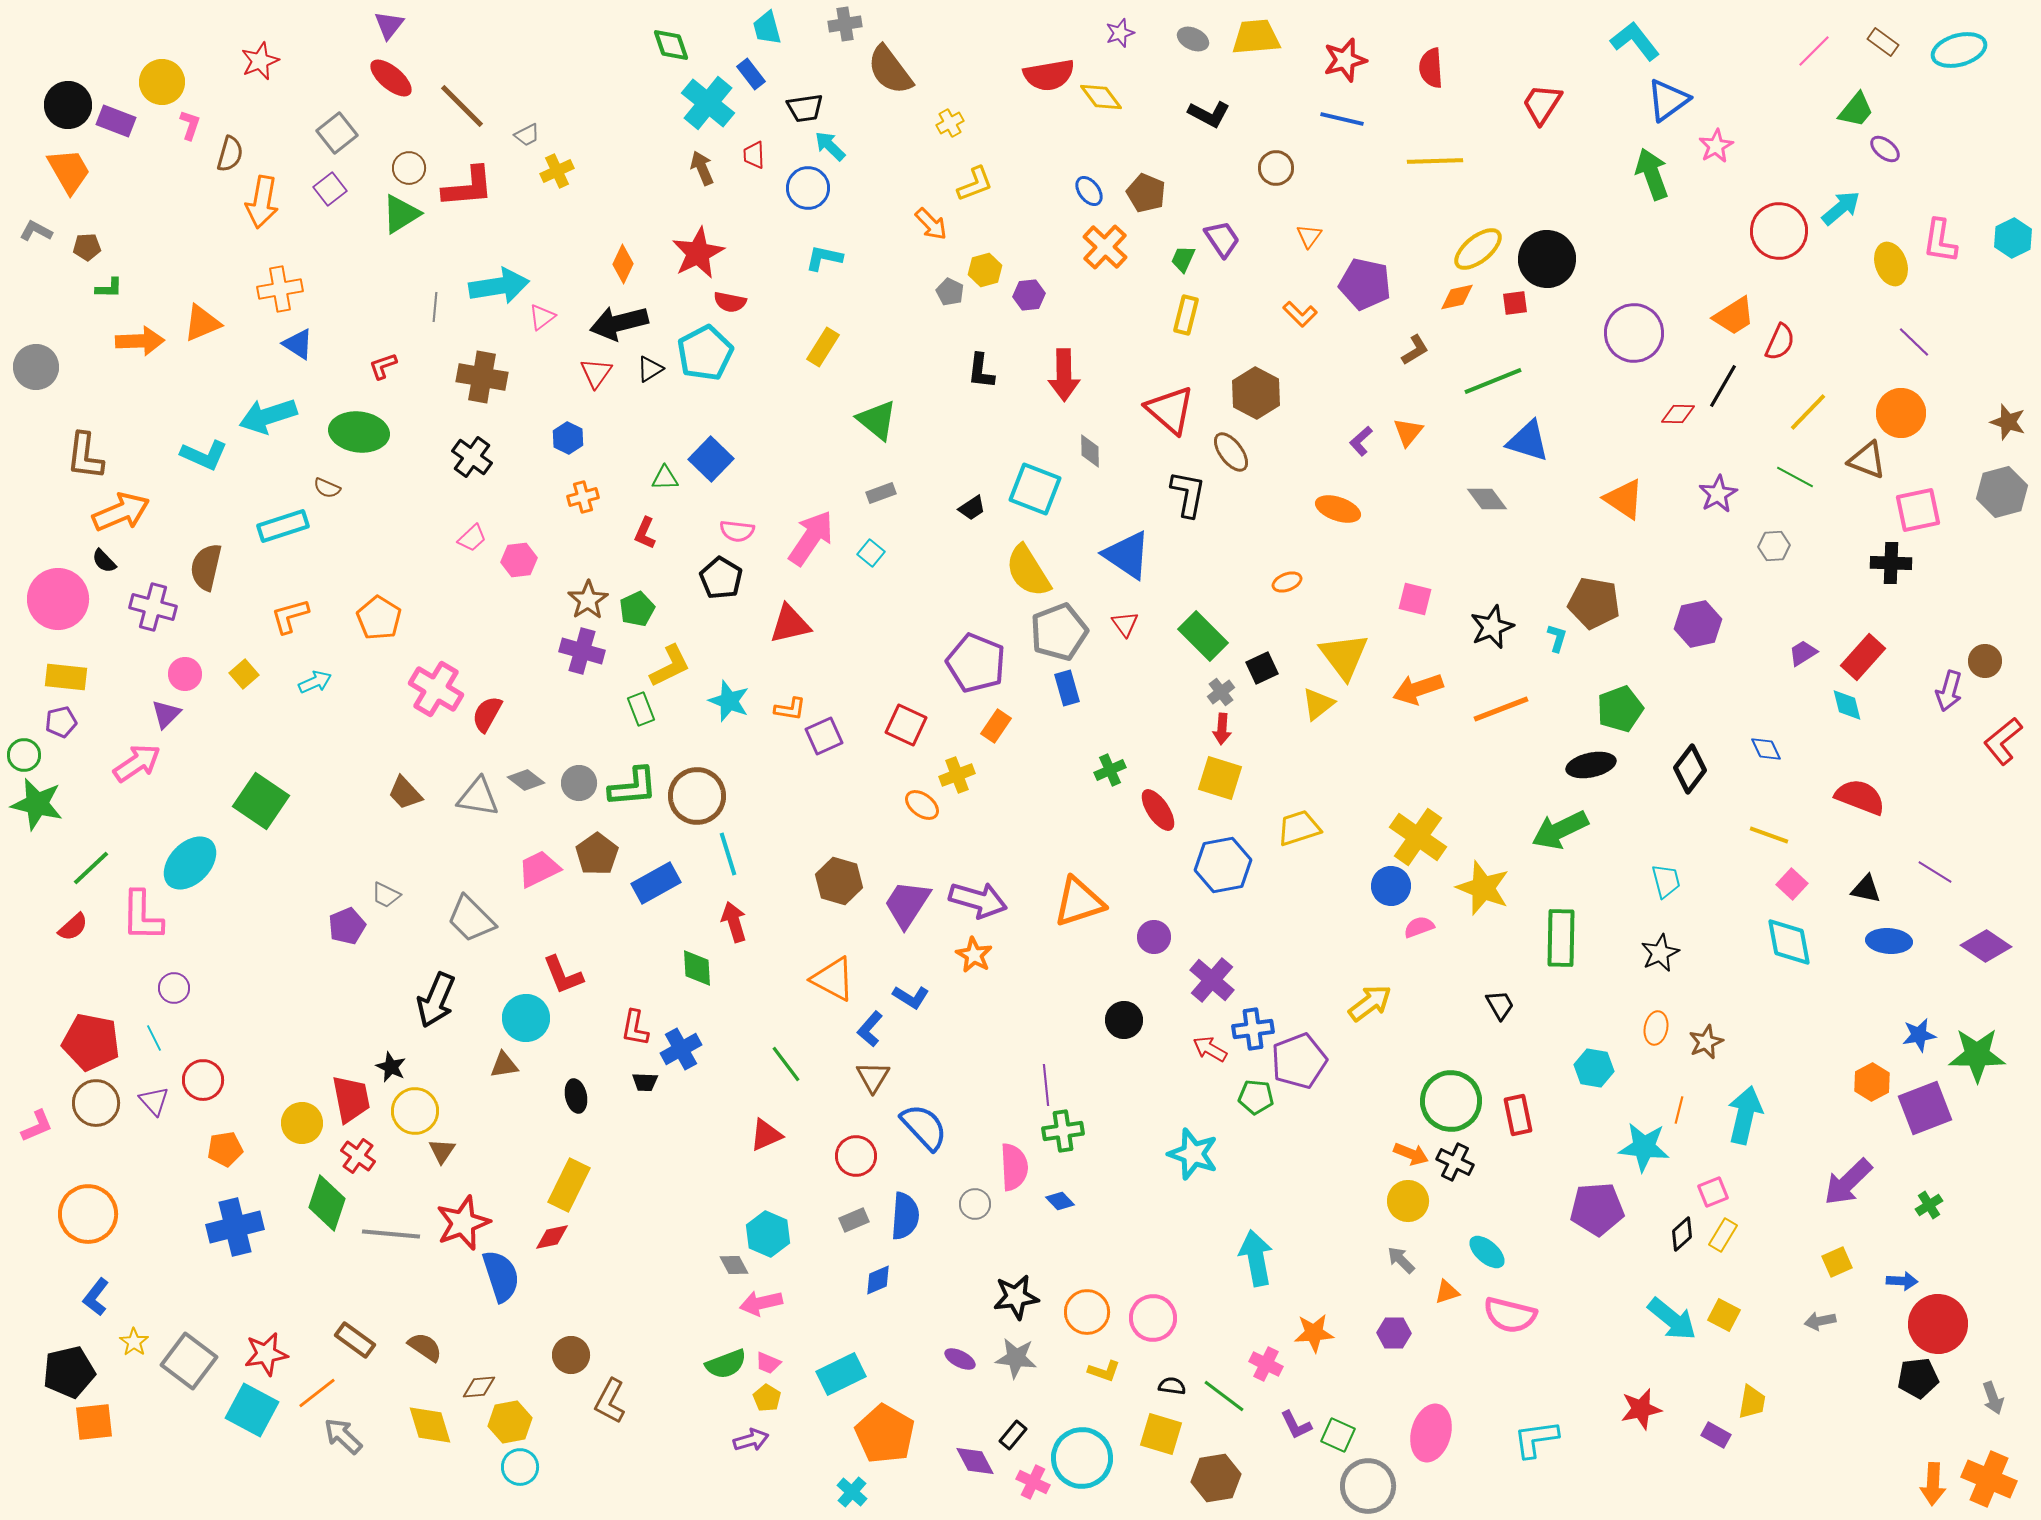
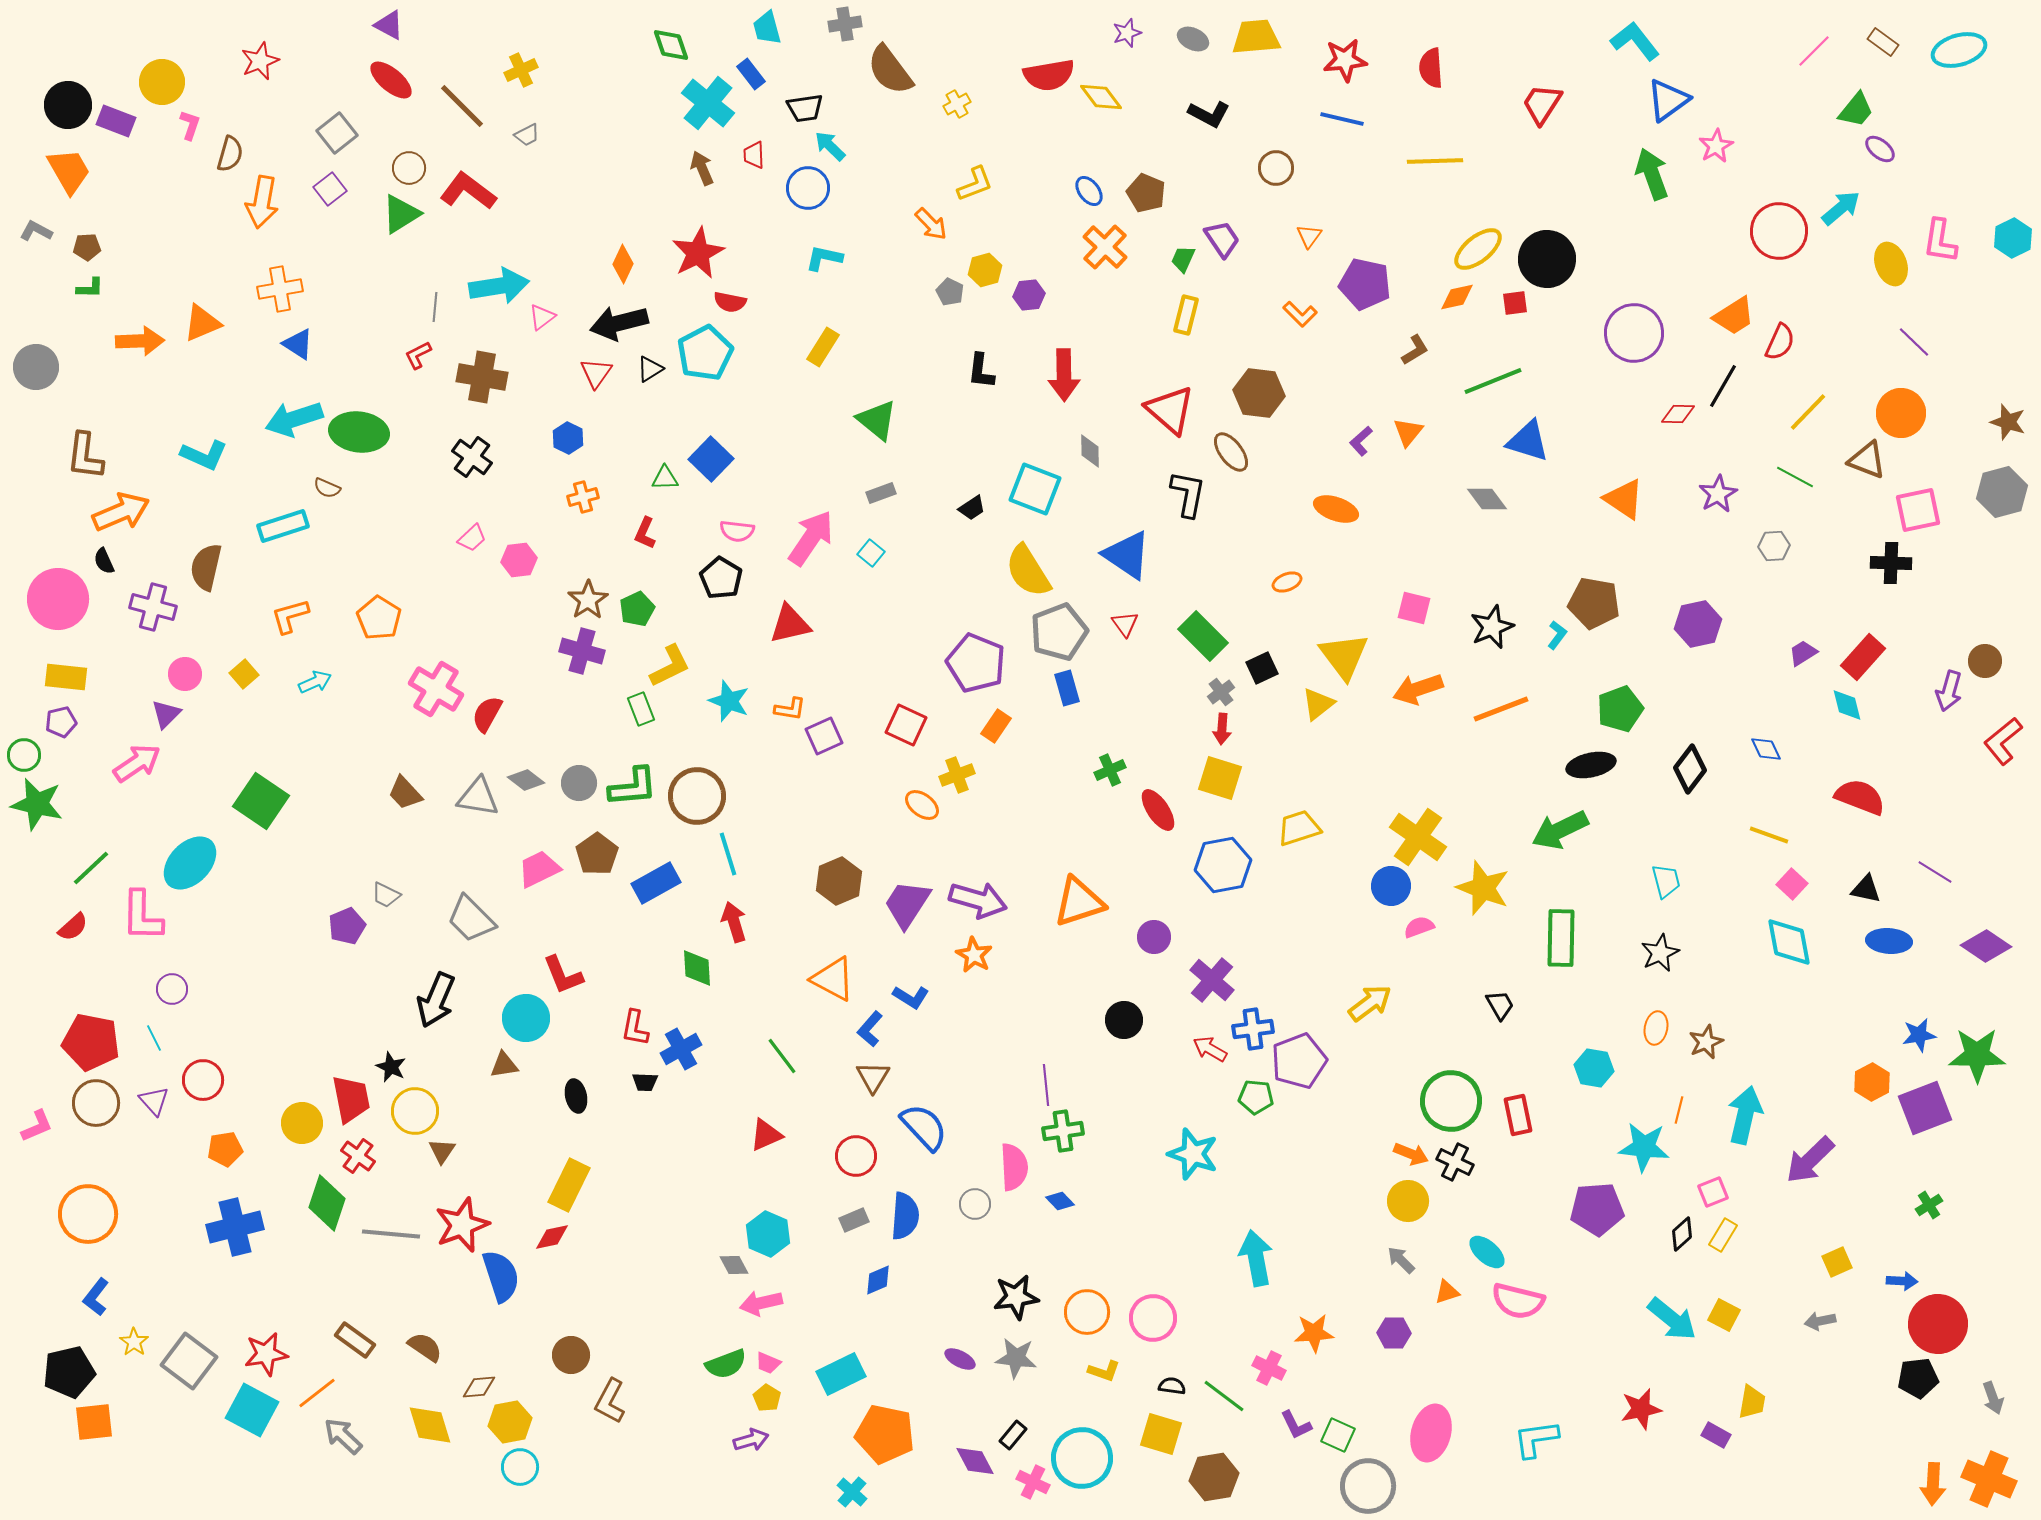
purple triangle at (389, 25): rotated 40 degrees counterclockwise
purple star at (1120, 33): moved 7 px right
red star at (1345, 60): rotated 9 degrees clockwise
red ellipse at (391, 78): moved 2 px down
yellow cross at (950, 123): moved 7 px right, 19 px up
purple ellipse at (1885, 149): moved 5 px left
yellow cross at (557, 171): moved 36 px left, 101 px up
red L-shape at (468, 187): moved 4 px down; rotated 138 degrees counterclockwise
green L-shape at (109, 288): moved 19 px left
red L-shape at (383, 366): moved 35 px right, 11 px up; rotated 8 degrees counterclockwise
brown hexagon at (1256, 393): moved 3 px right; rotated 21 degrees counterclockwise
cyan arrow at (268, 416): moved 26 px right, 3 px down
orange ellipse at (1338, 509): moved 2 px left
black semicircle at (104, 561): rotated 20 degrees clockwise
pink square at (1415, 599): moved 1 px left, 9 px down
cyan L-shape at (1557, 638): moved 3 px up; rotated 20 degrees clockwise
brown hexagon at (839, 881): rotated 21 degrees clockwise
purple circle at (174, 988): moved 2 px left, 1 px down
green line at (786, 1064): moved 4 px left, 8 px up
purple arrow at (1848, 1182): moved 38 px left, 22 px up
red star at (463, 1223): moved 1 px left, 2 px down
pink semicircle at (1510, 1315): moved 8 px right, 14 px up
pink cross at (1266, 1364): moved 3 px right, 4 px down
orange pentagon at (885, 1434): rotated 18 degrees counterclockwise
brown hexagon at (1216, 1478): moved 2 px left, 1 px up
